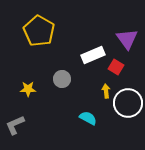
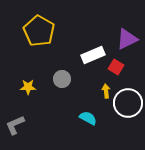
purple triangle: rotated 40 degrees clockwise
yellow star: moved 2 px up
